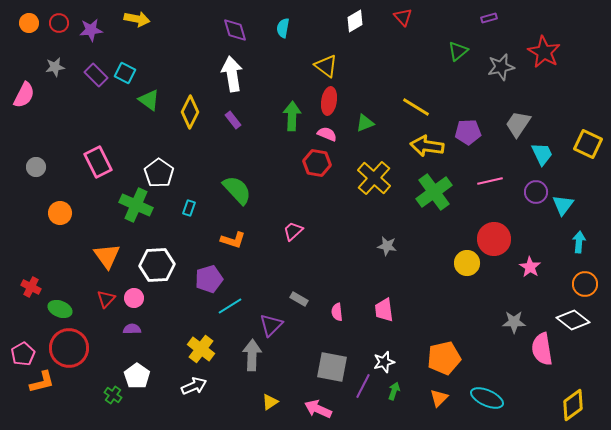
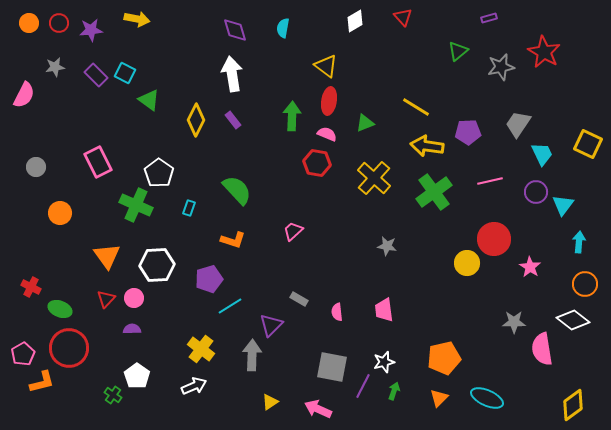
yellow diamond at (190, 112): moved 6 px right, 8 px down
